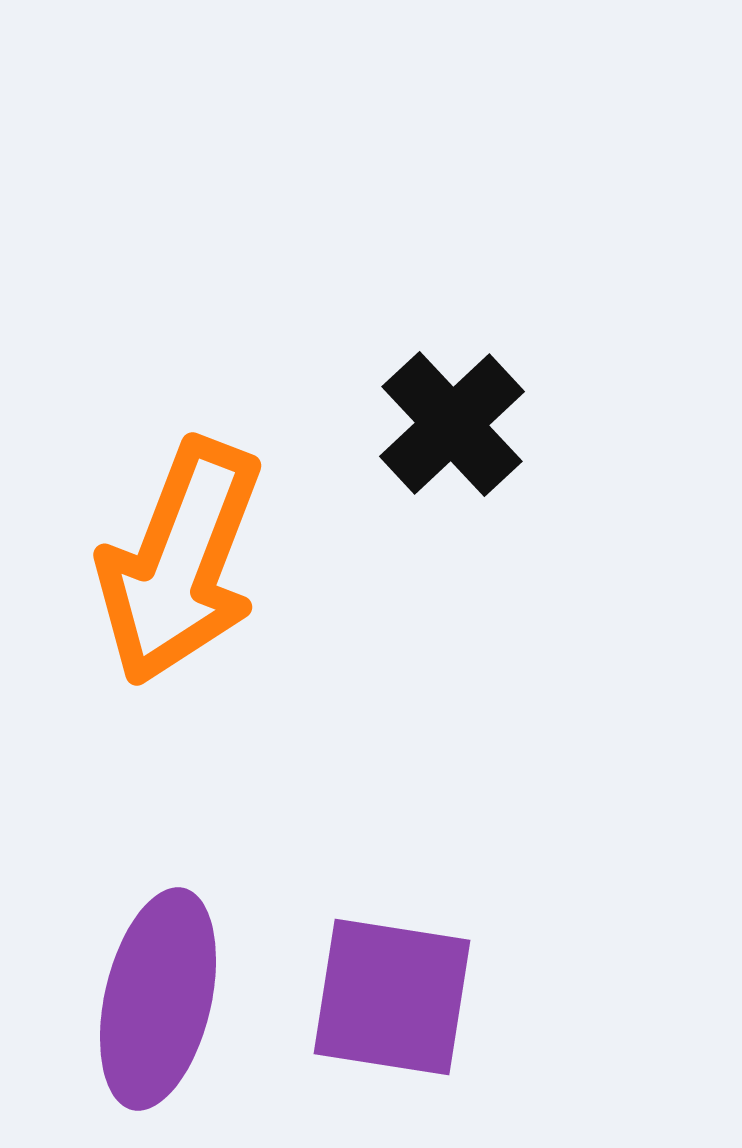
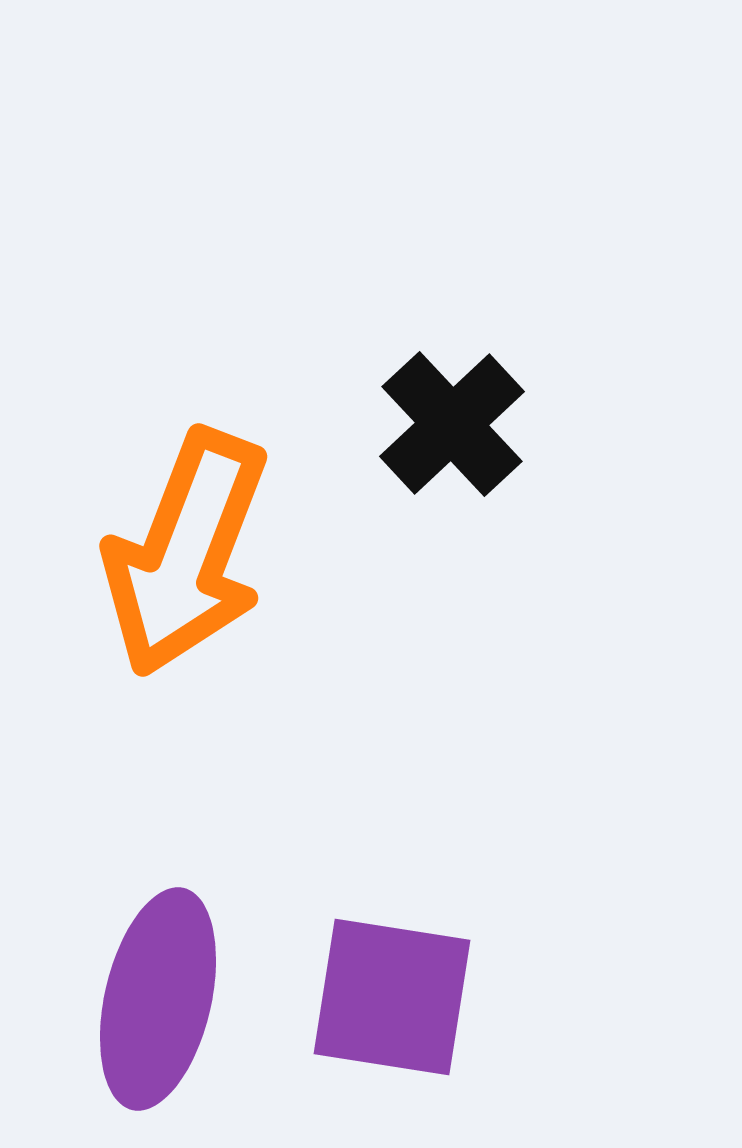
orange arrow: moved 6 px right, 9 px up
